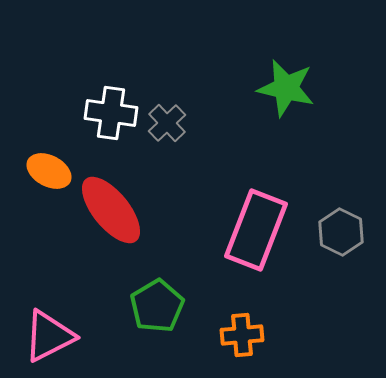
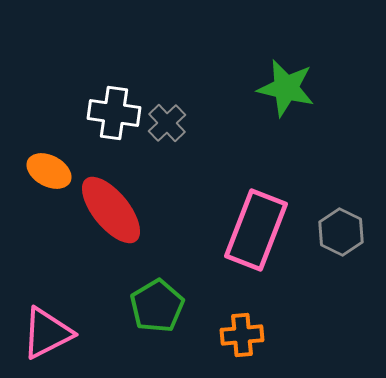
white cross: moved 3 px right
pink triangle: moved 2 px left, 3 px up
